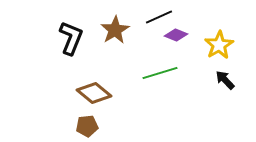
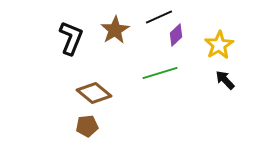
purple diamond: rotated 65 degrees counterclockwise
